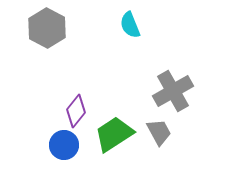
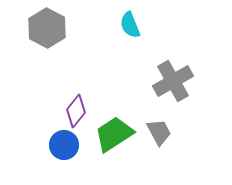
gray cross: moved 10 px up
